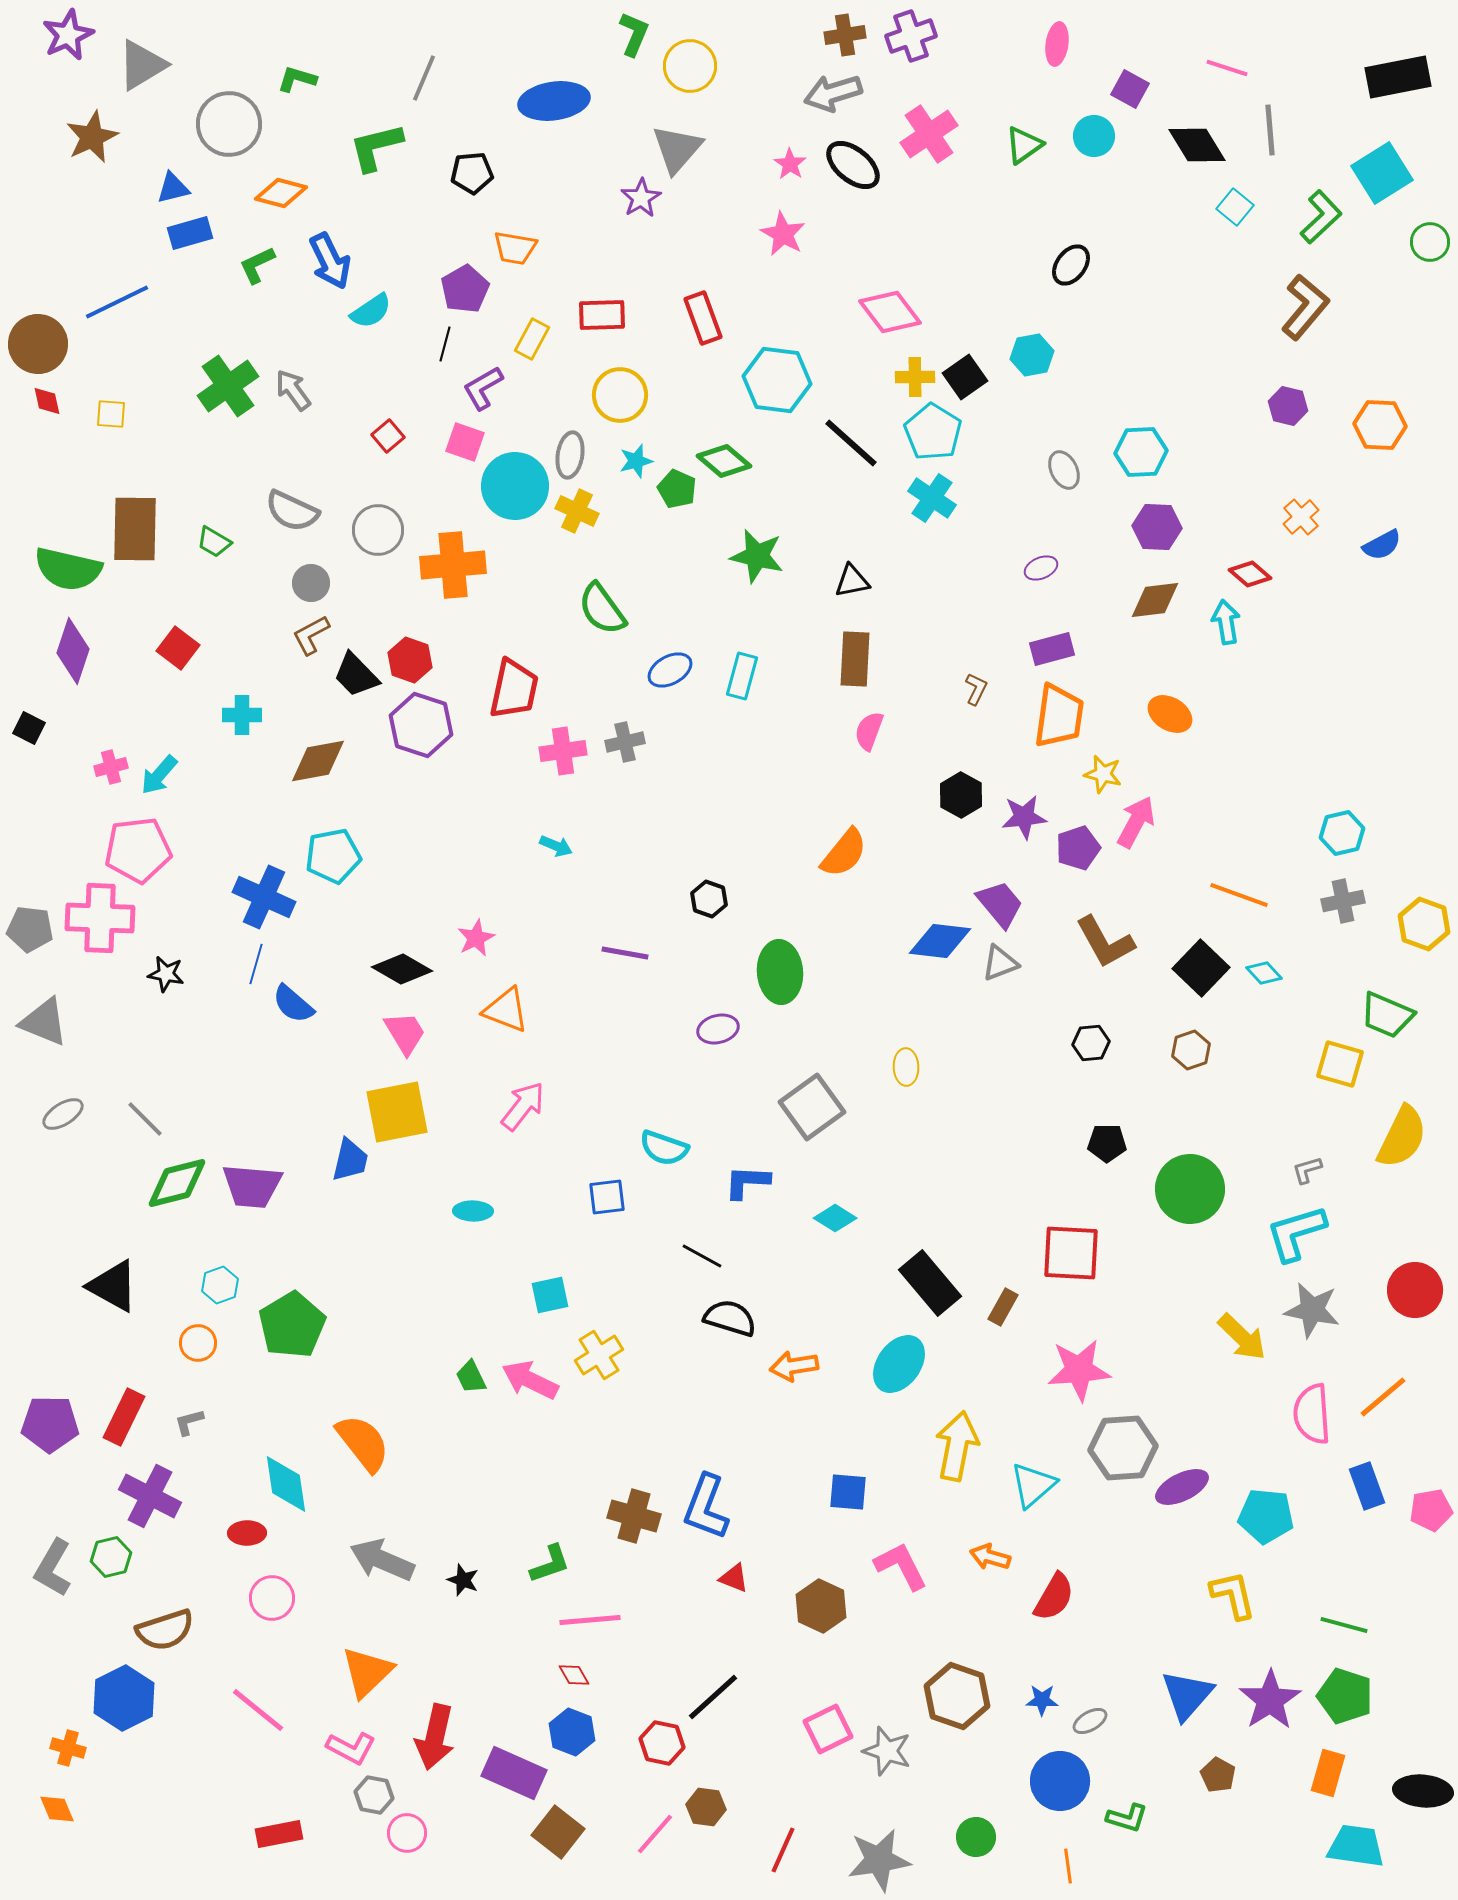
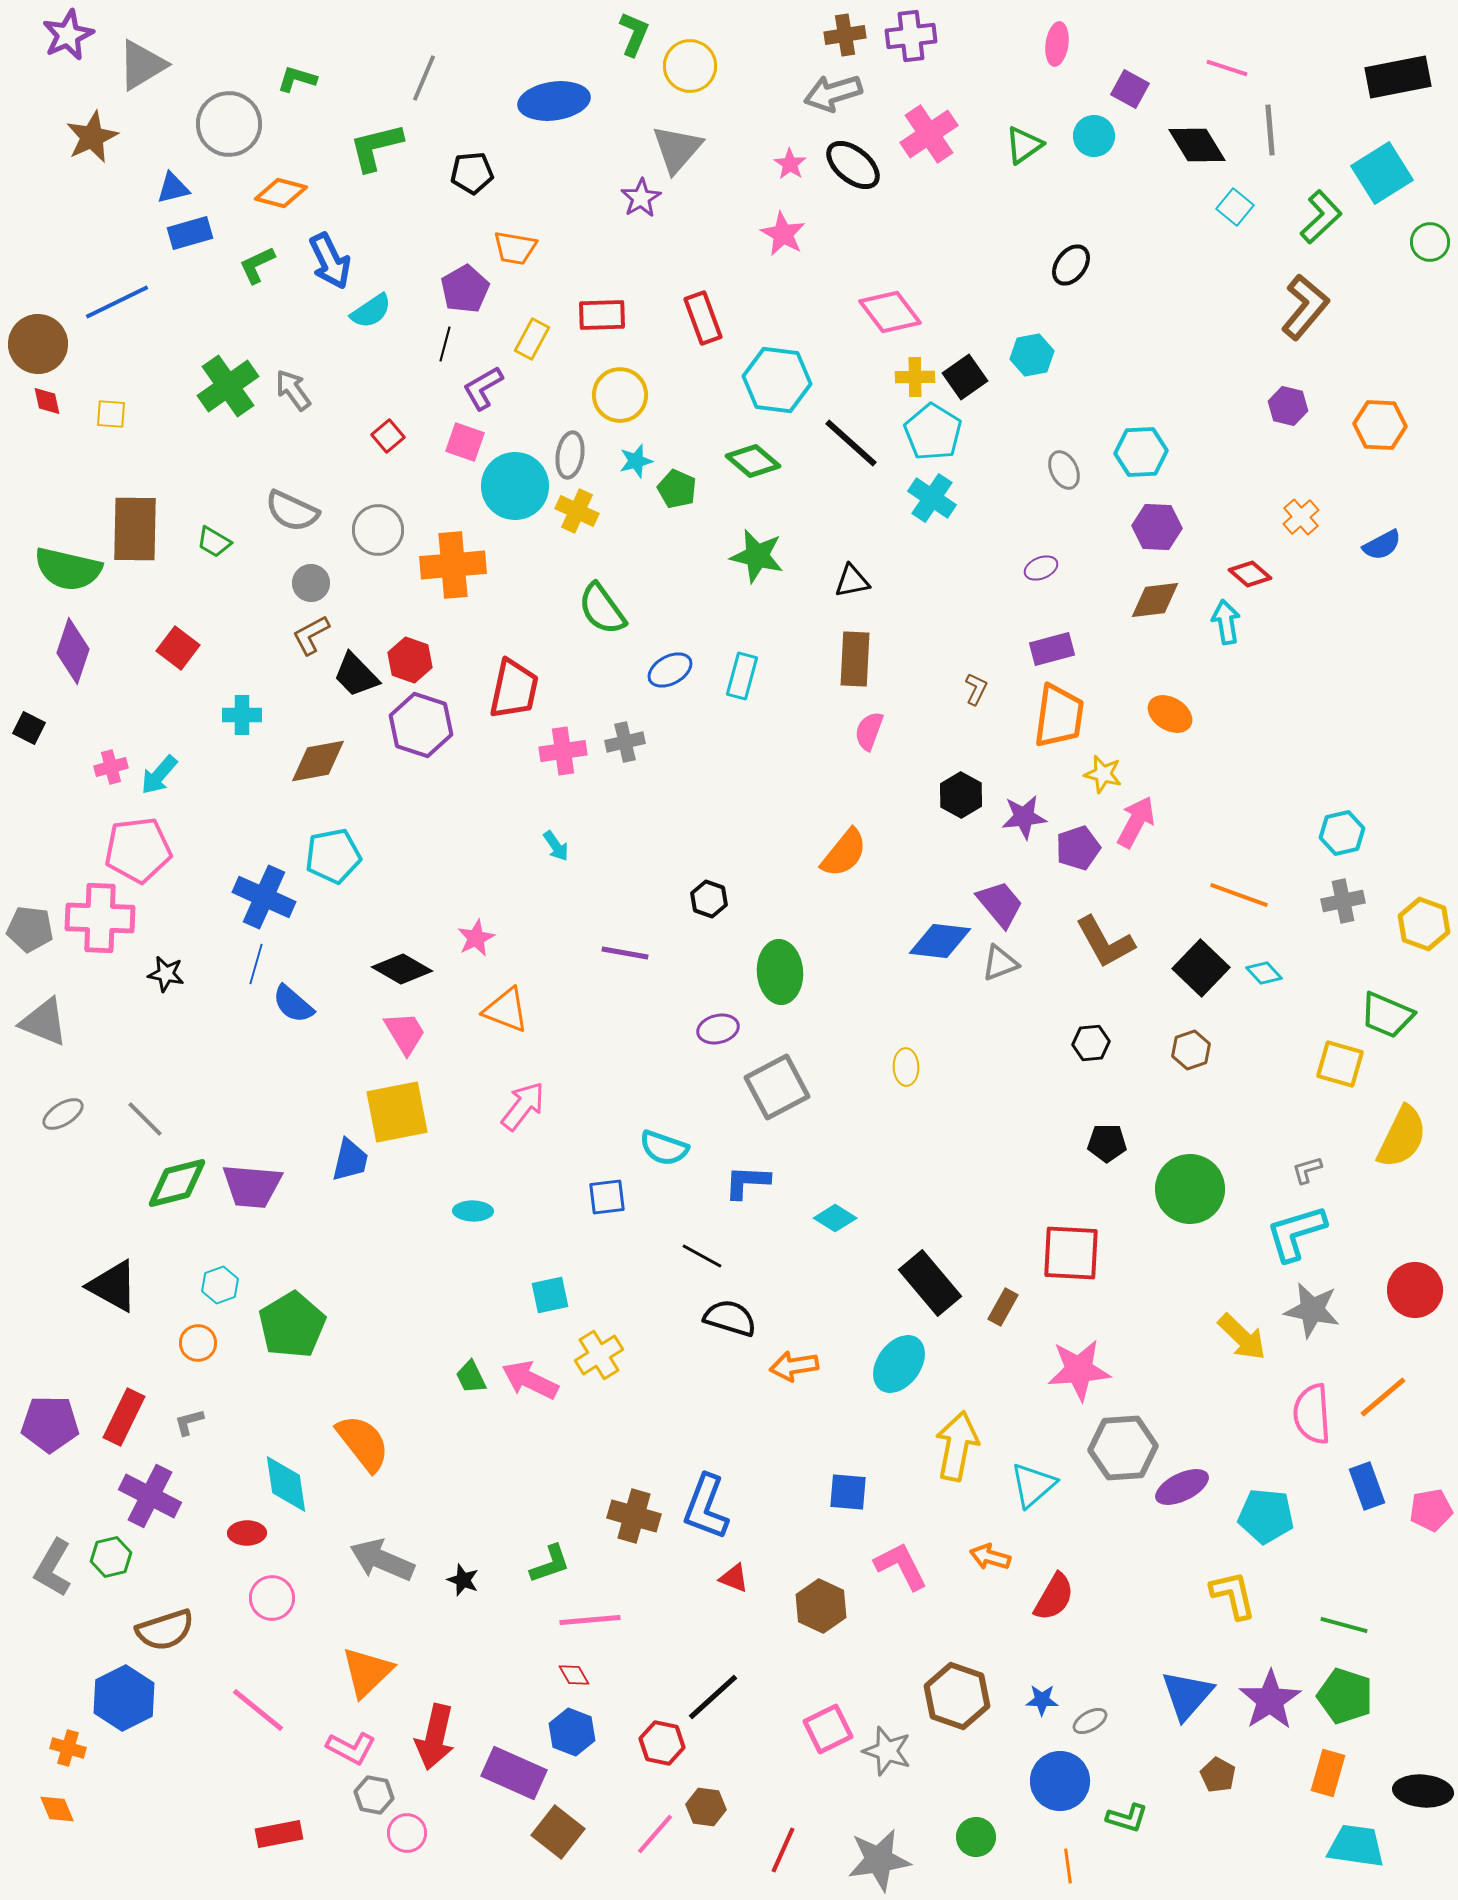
purple cross at (911, 36): rotated 12 degrees clockwise
green diamond at (724, 461): moved 29 px right
cyan arrow at (556, 846): rotated 32 degrees clockwise
gray square at (812, 1107): moved 35 px left, 20 px up; rotated 8 degrees clockwise
